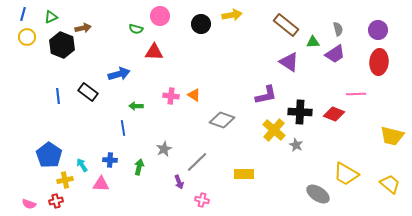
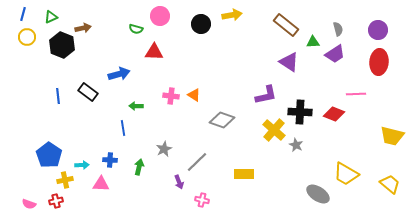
cyan arrow at (82, 165): rotated 120 degrees clockwise
